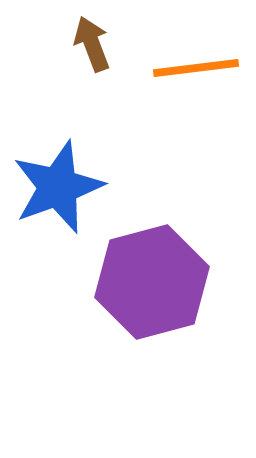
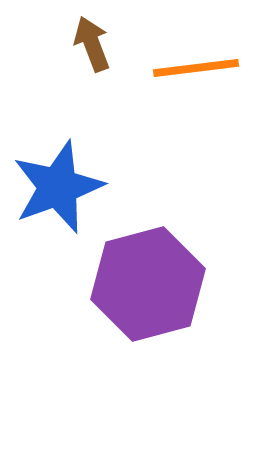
purple hexagon: moved 4 px left, 2 px down
